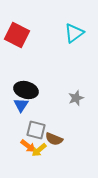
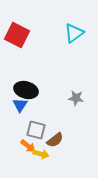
gray star: rotated 28 degrees clockwise
blue triangle: moved 1 px left
brown semicircle: moved 1 px right, 1 px down; rotated 60 degrees counterclockwise
yellow arrow: moved 2 px right, 4 px down; rotated 126 degrees counterclockwise
